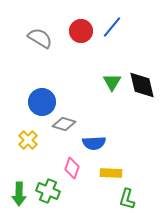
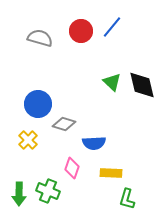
gray semicircle: rotated 15 degrees counterclockwise
green triangle: rotated 18 degrees counterclockwise
blue circle: moved 4 px left, 2 px down
